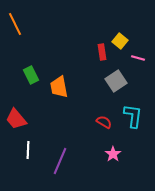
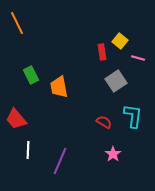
orange line: moved 2 px right, 1 px up
